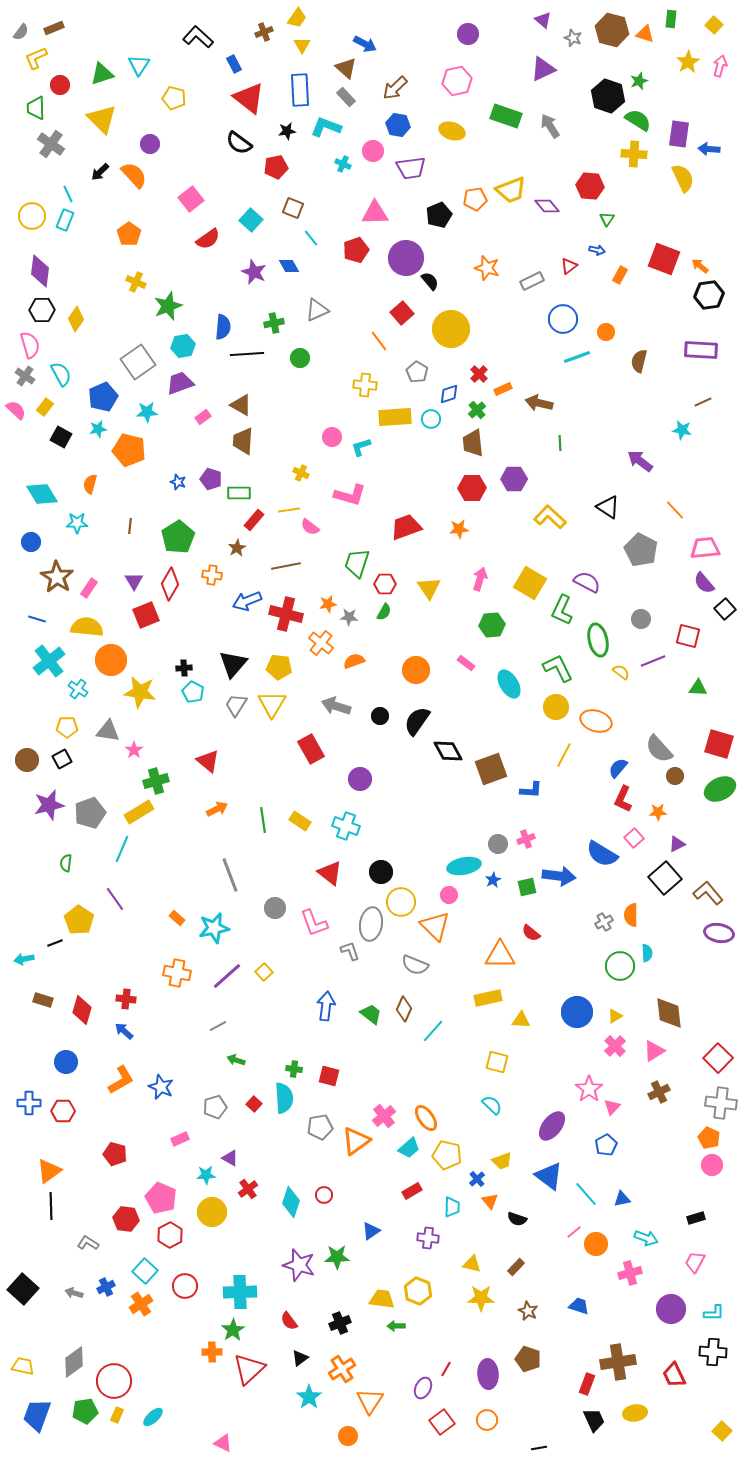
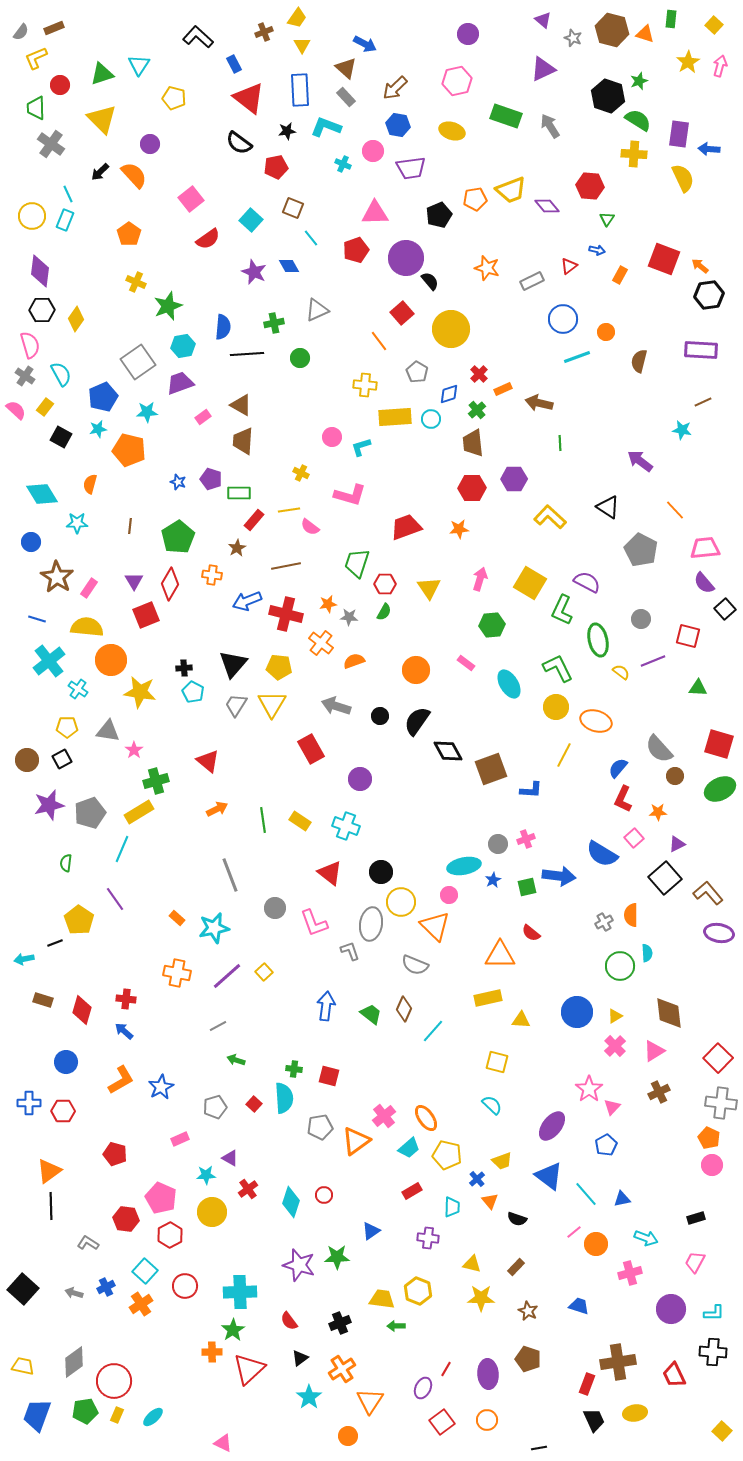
blue star at (161, 1087): rotated 20 degrees clockwise
